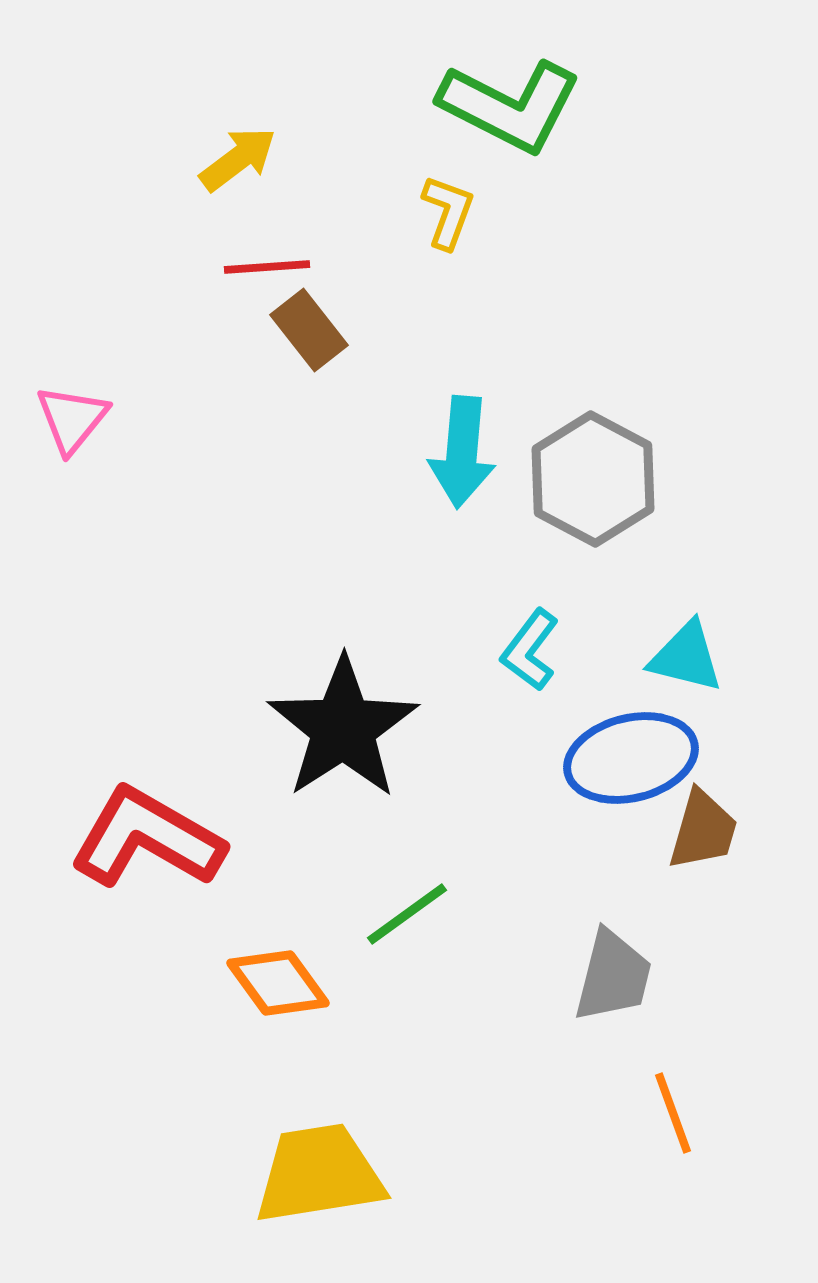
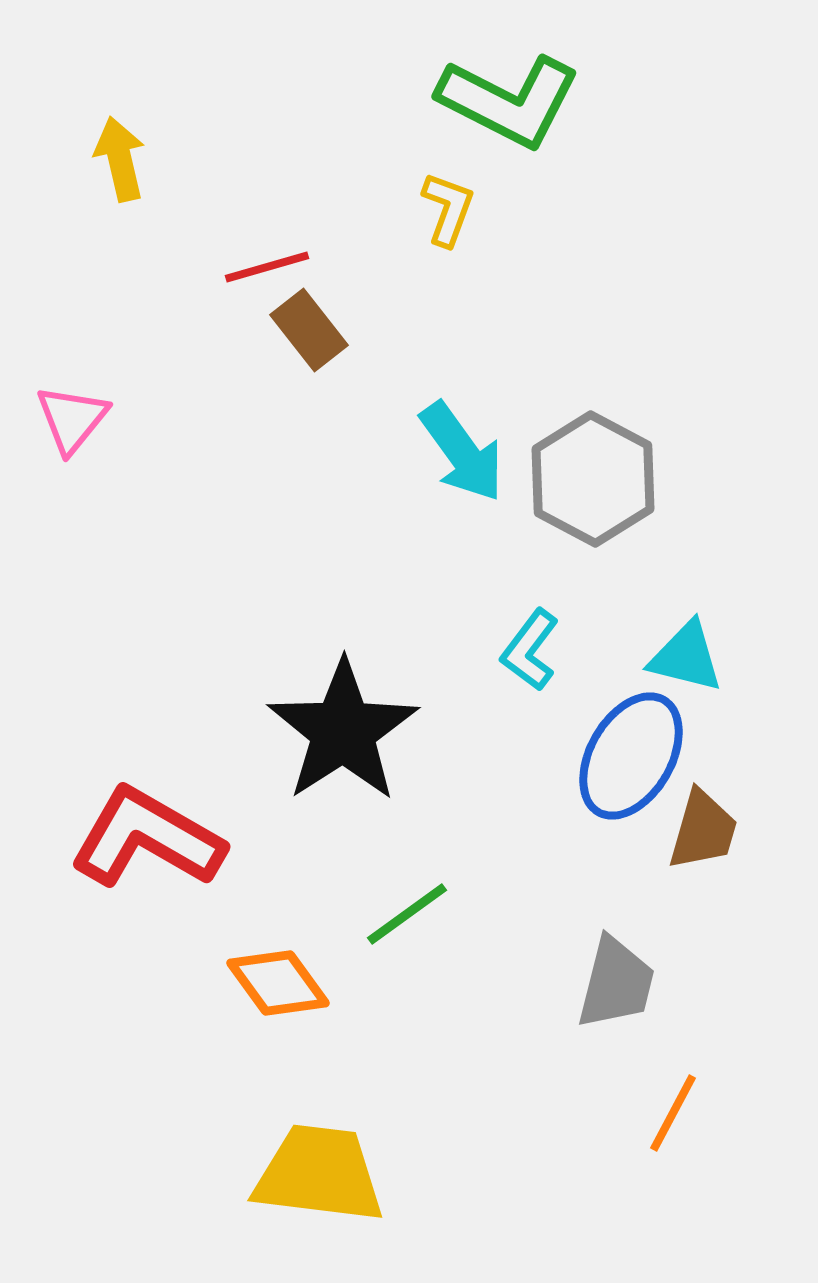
green L-shape: moved 1 px left, 5 px up
yellow arrow: moved 118 px left; rotated 66 degrees counterclockwise
yellow L-shape: moved 3 px up
red line: rotated 12 degrees counterclockwise
cyan arrow: rotated 41 degrees counterclockwise
black star: moved 3 px down
blue ellipse: moved 2 px up; rotated 46 degrees counterclockwise
gray trapezoid: moved 3 px right, 7 px down
orange line: rotated 48 degrees clockwise
yellow trapezoid: rotated 16 degrees clockwise
